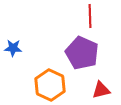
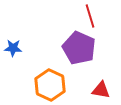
red line: rotated 15 degrees counterclockwise
purple pentagon: moved 3 px left, 5 px up
red triangle: rotated 24 degrees clockwise
